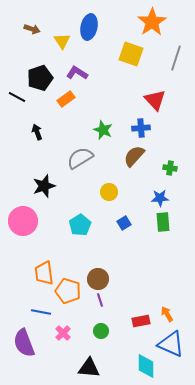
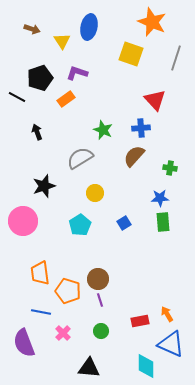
orange star: rotated 16 degrees counterclockwise
purple L-shape: rotated 15 degrees counterclockwise
yellow circle: moved 14 px left, 1 px down
orange trapezoid: moved 4 px left
red rectangle: moved 1 px left
